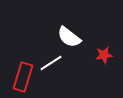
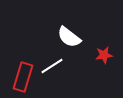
white line: moved 1 px right, 3 px down
